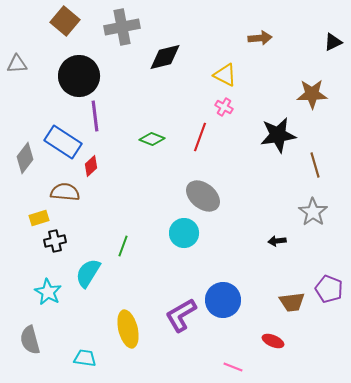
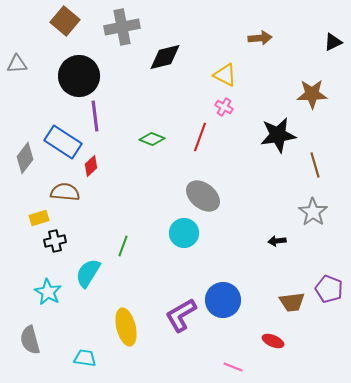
yellow ellipse: moved 2 px left, 2 px up
